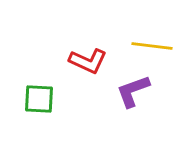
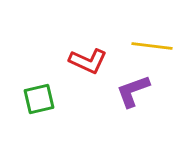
green square: rotated 16 degrees counterclockwise
